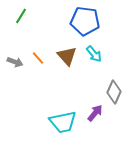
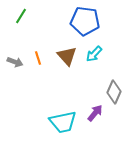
cyan arrow: rotated 84 degrees clockwise
orange line: rotated 24 degrees clockwise
